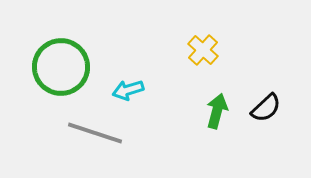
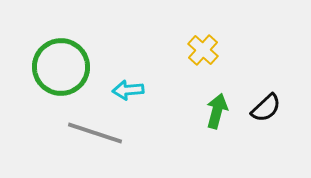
cyan arrow: rotated 12 degrees clockwise
